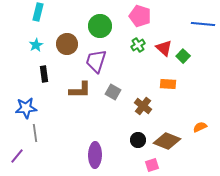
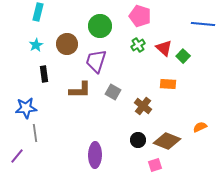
pink square: moved 3 px right
